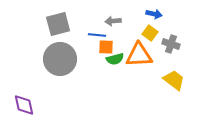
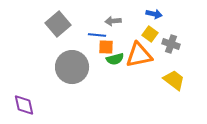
gray square: rotated 25 degrees counterclockwise
yellow square: moved 1 px down
orange triangle: rotated 8 degrees counterclockwise
gray circle: moved 12 px right, 8 px down
